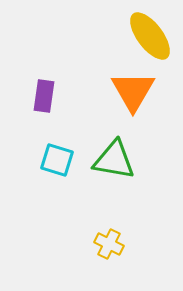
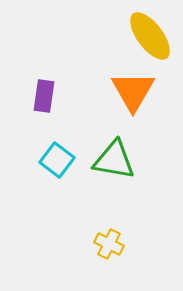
cyan square: rotated 20 degrees clockwise
